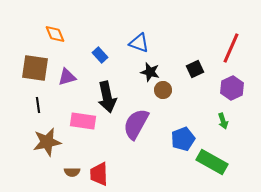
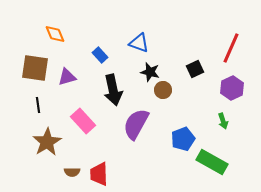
black arrow: moved 6 px right, 7 px up
pink rectangle: rotated 40 degrees clockwise
brown star: rotated 20 degrees counterclockwise
